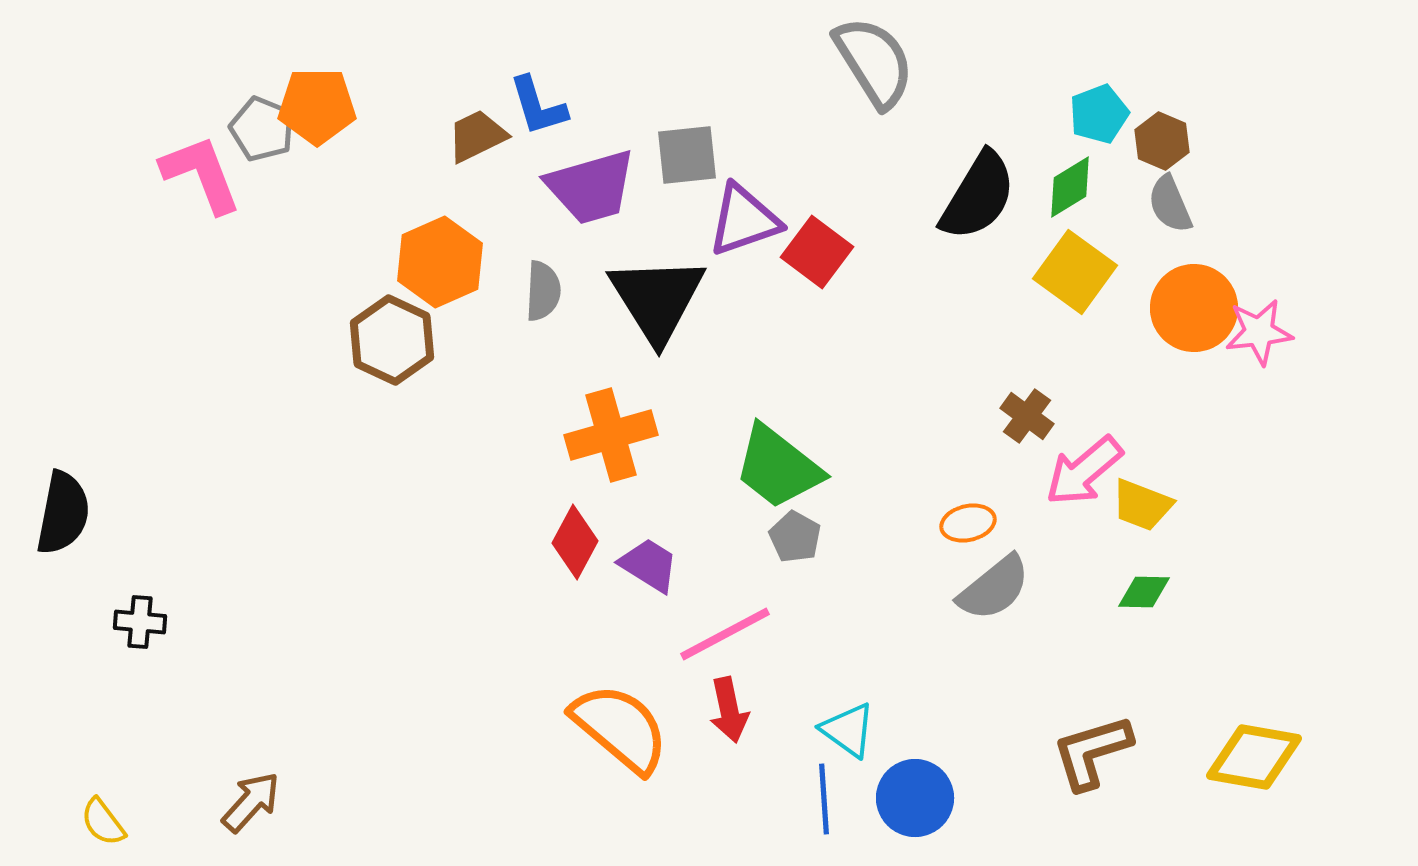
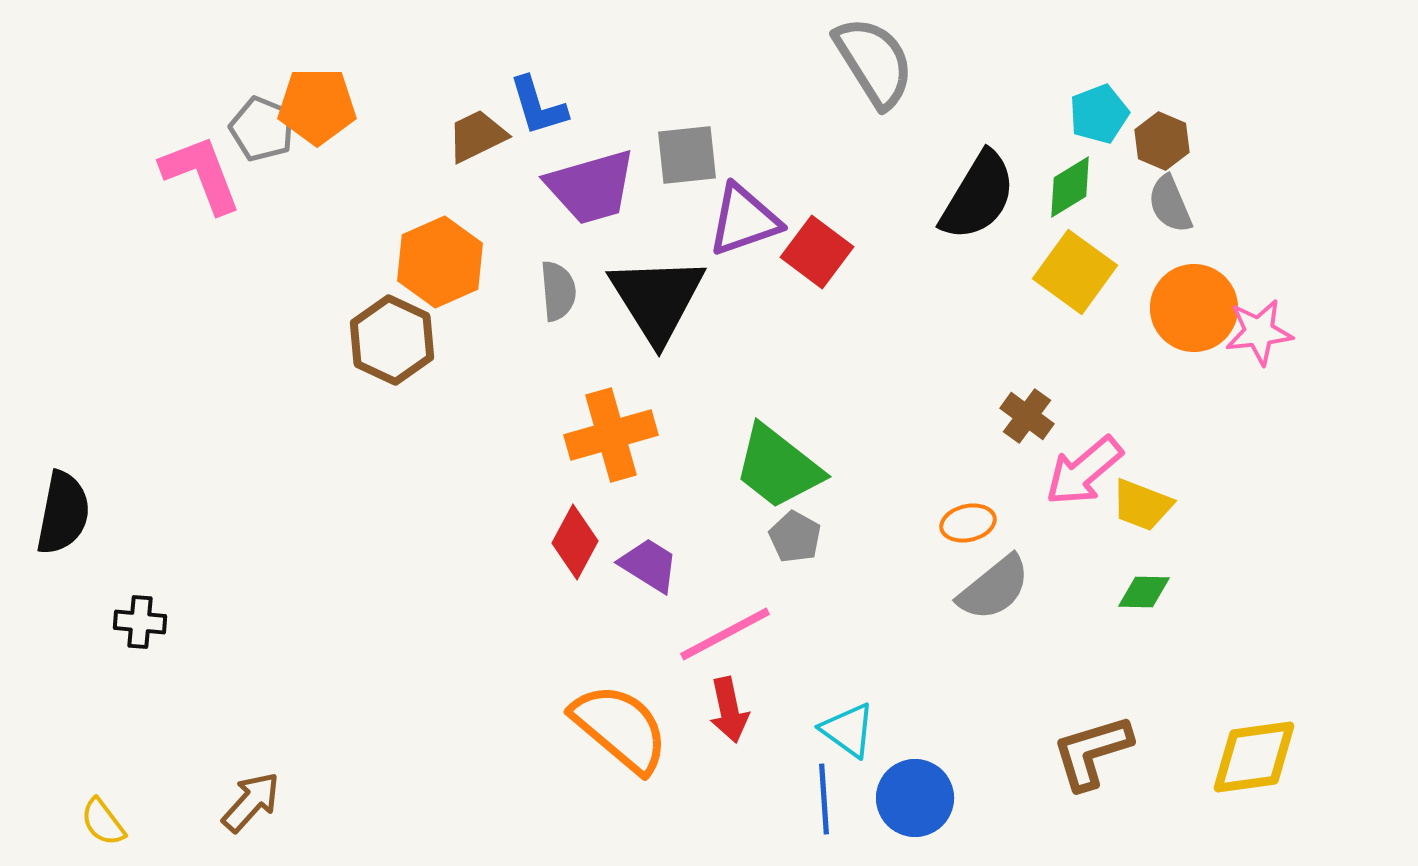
gray semicircle at (543, 291): moved 15 px right; rotated 8 degrees counterclockwise
yellow diamond at (1254, 757): rotated 18 degrees counterclockwise
